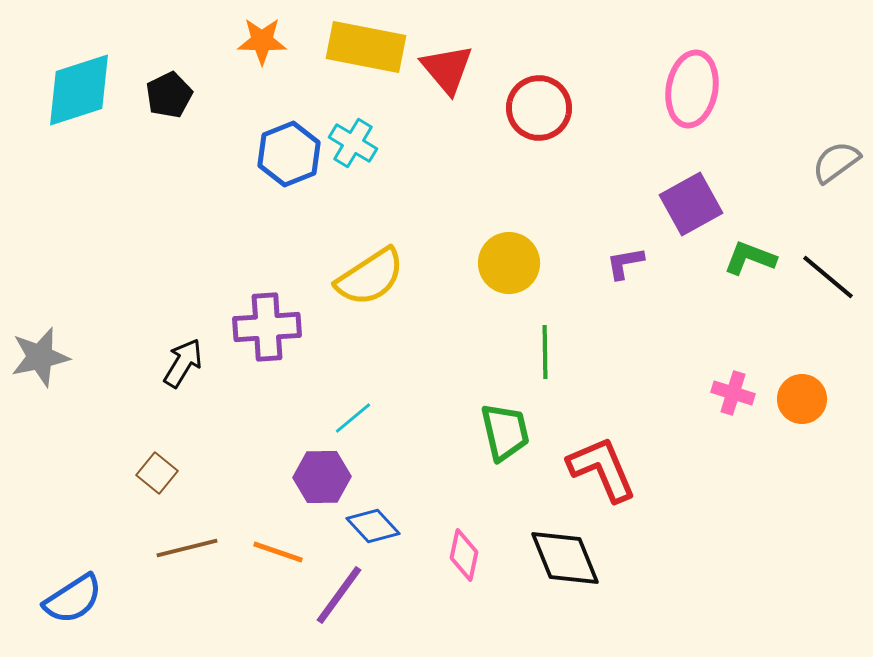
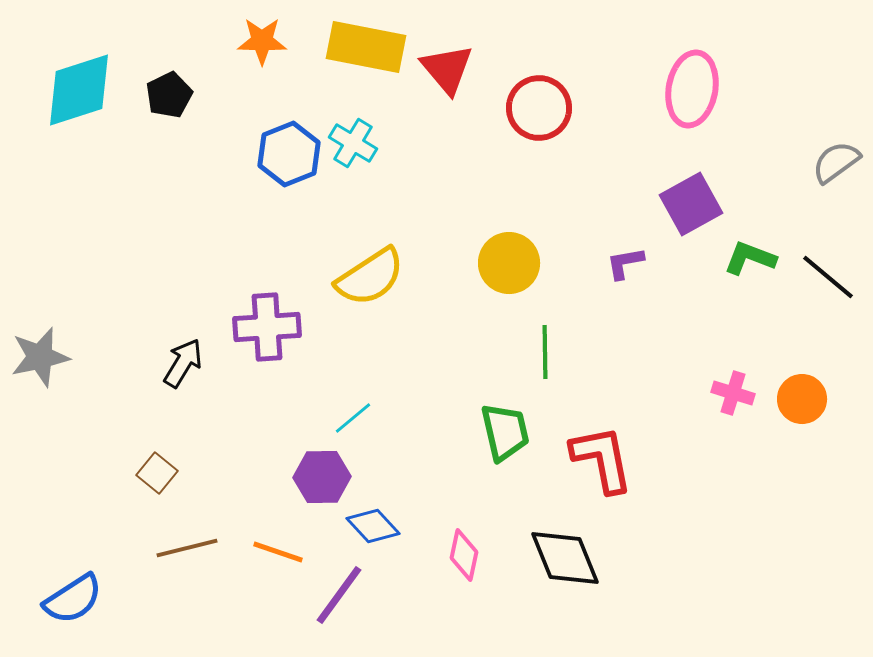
red L-shape: moved 10 px up; rotated 12 degrees clockwise
